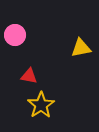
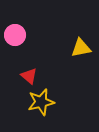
red triangle: rotated 30 degrees clockwise
yellow star: moved 3 px up; rotated 20 degrees clockwise
